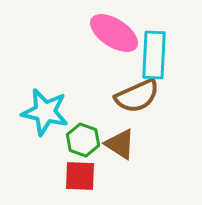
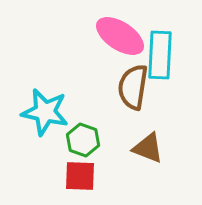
pink ellipse: moved 6 px right, 3 px down
cyan rectangle: moved 6 px right
brown semicircle: moved 4 px left, 9 px up; rotated 123 degrees clockwise
brown triangle: moved 28 px right, 4 px down; rotated 12 degrees counterclockwise
